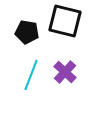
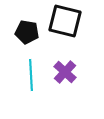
cyan line: rotated 24 degrees counterclockwise
